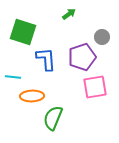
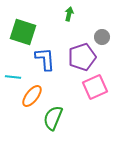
green arrow: rotated 40 degrees counterclockwise
blue L-shape: moved 1 px left
pink square: rotated 15 degrees counterclockwise
orange ellipse: rotated 50 degrees counterclockwise
